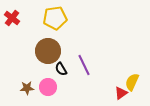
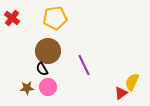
black semicircle: moved 19 px left
